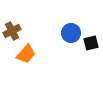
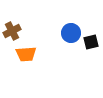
black square: moved 1 px up
orange trapezoid: rotated 45 degrees clockwise
